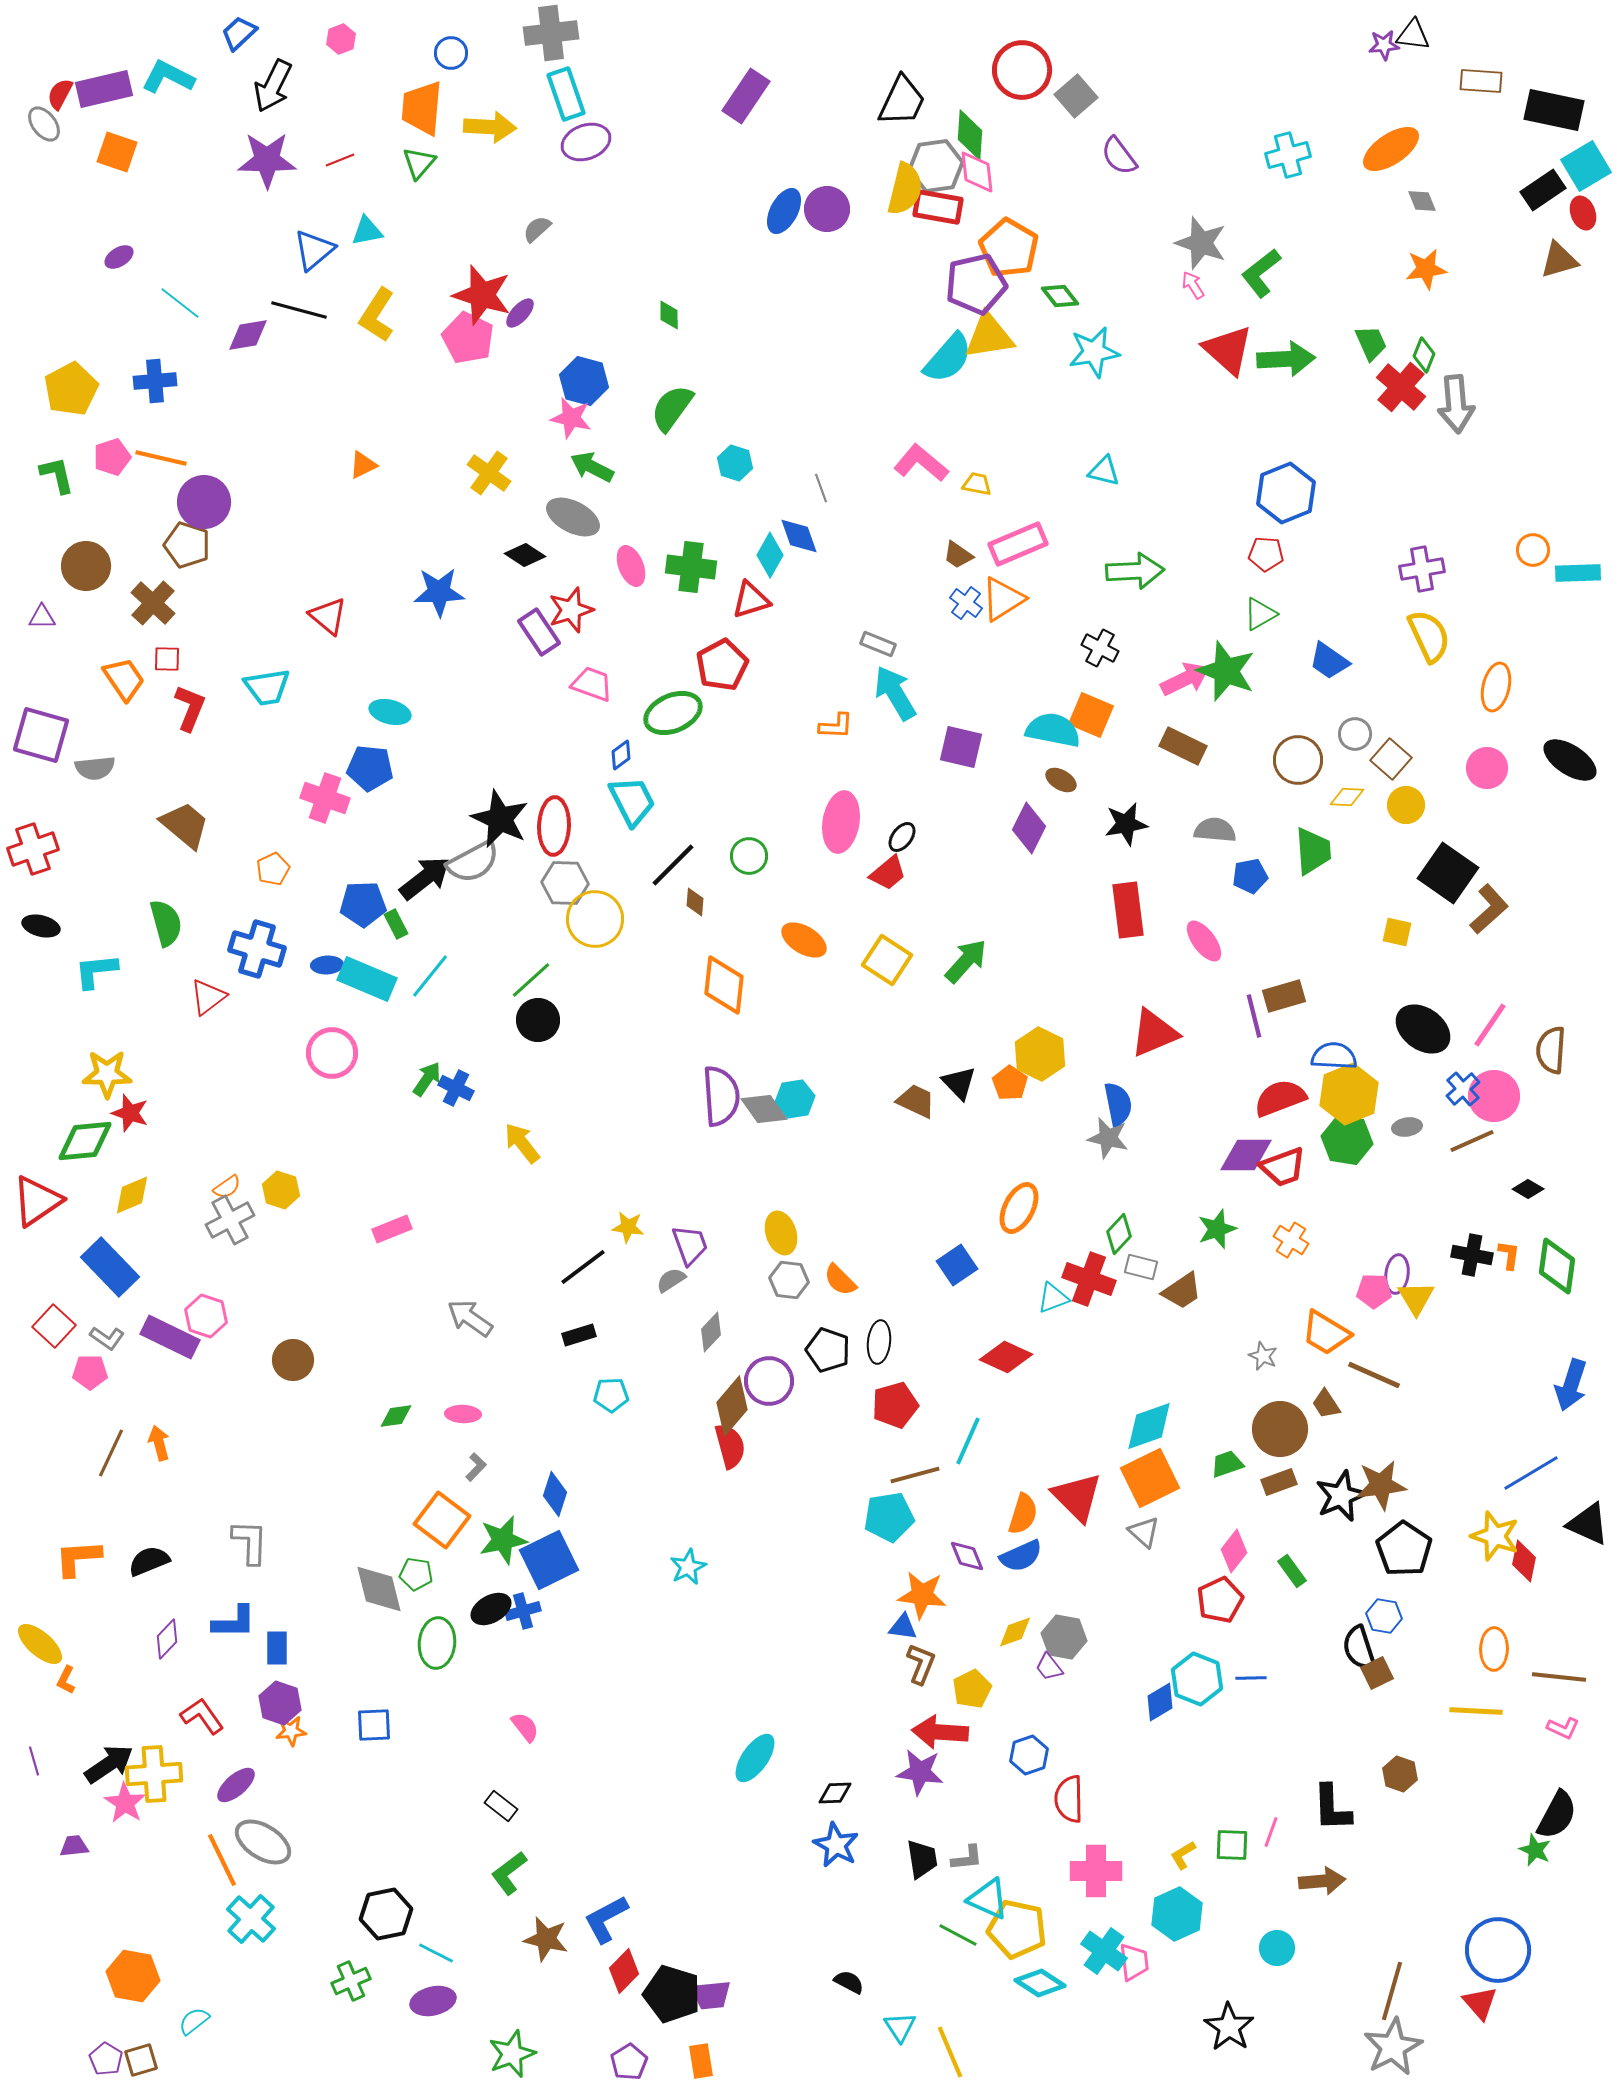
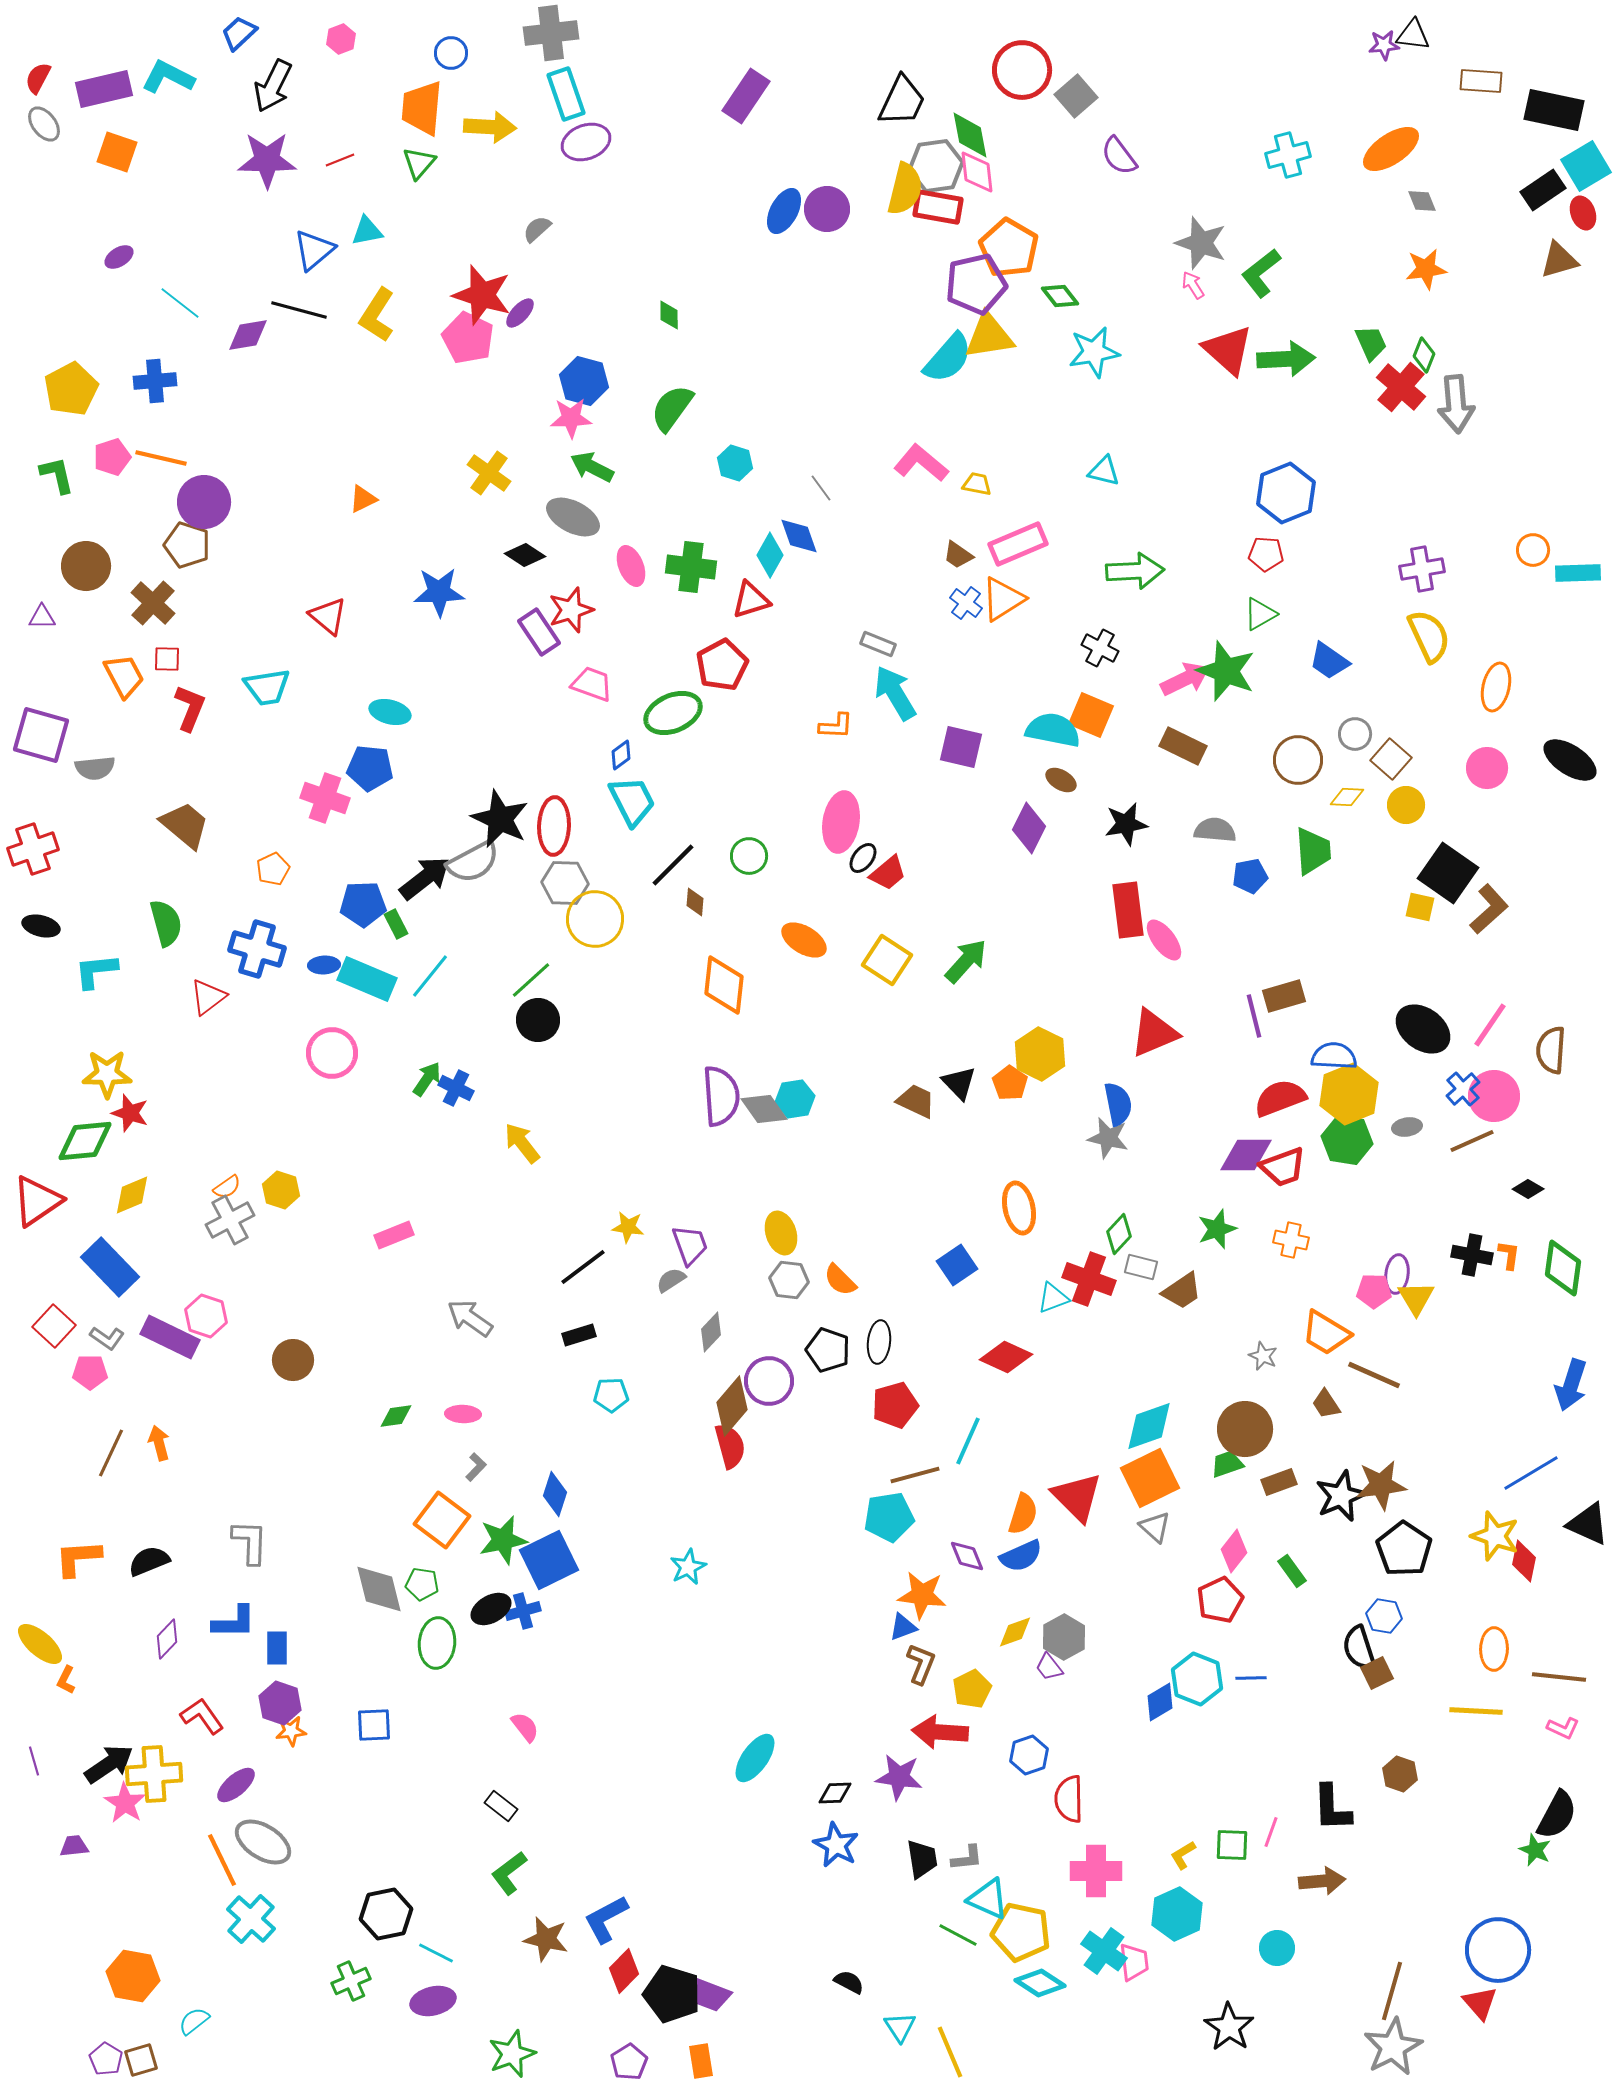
red semicircle at (60, 94): moved 22 px left, 16 px up
green diamond at (970, 135): rotated 15 degrees counterclockwise
pink star at (571, 418): rotated 15 degrees counterclockwise
orange triangle at (363, 465): moved 34 px down
gray line at (821, 488): rotated 16 degrees counterclockwise
orange trapezoid at (124, 679): moved 3 px up; rotated 6 degrees clockwise
black ellipse at (902, 837): moved 39 px left, 21 px down
yellow square at (1397, 932): moved 23 px right, 25 px up
pink ellipse at (1204, 941): moved 40 px left, 1 px up
blue ellipse at (327, 965): moved 3 px left
orange ellipse at (1019, 1208): rotated 39 degrees counterclockwise
pink rectangle at (392, 1229): moved 2 px right, 6 px down
orange cross at (1291, 1240): rotated 20 degrees counterclockwise
green diamond at (1557, 1266): moved 6 px right, 2 px down
brown circle at (1280, 1429): moved 35 px left
gray triangle at (1144, 1532): moved 11 px right, 5 px up
green pentagon at (416, 1574): moved 6 px right, 10 px down
blue triangle at (903, 1627): rotated 28 degrees counterclockwise
gray hexagon at (1064, 1637): rotated 21 degrees clockwise
purple star at (920, 1772): moved 21 px left, 5 px down
yellow pentagon at (1017, 1929): moved 4 px right, 3 px down
purple trapezoid at (711, 1995): rotated 27 degrees clockwise
